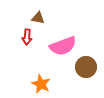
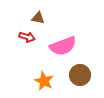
red arrow: rotated 77 degrees counterclockwise
brown circle: moved 6 px left, 8 px down
orange star: moved 3 px right, 3 px up
